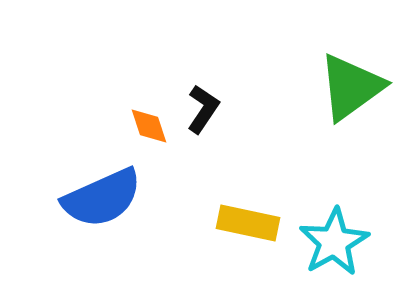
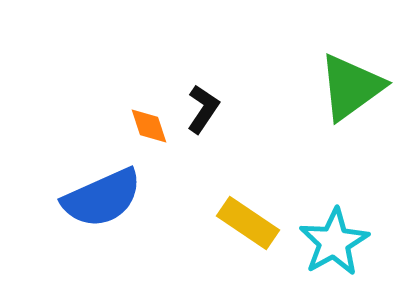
yellow rectangle: rotated 22 degrees clockwise
